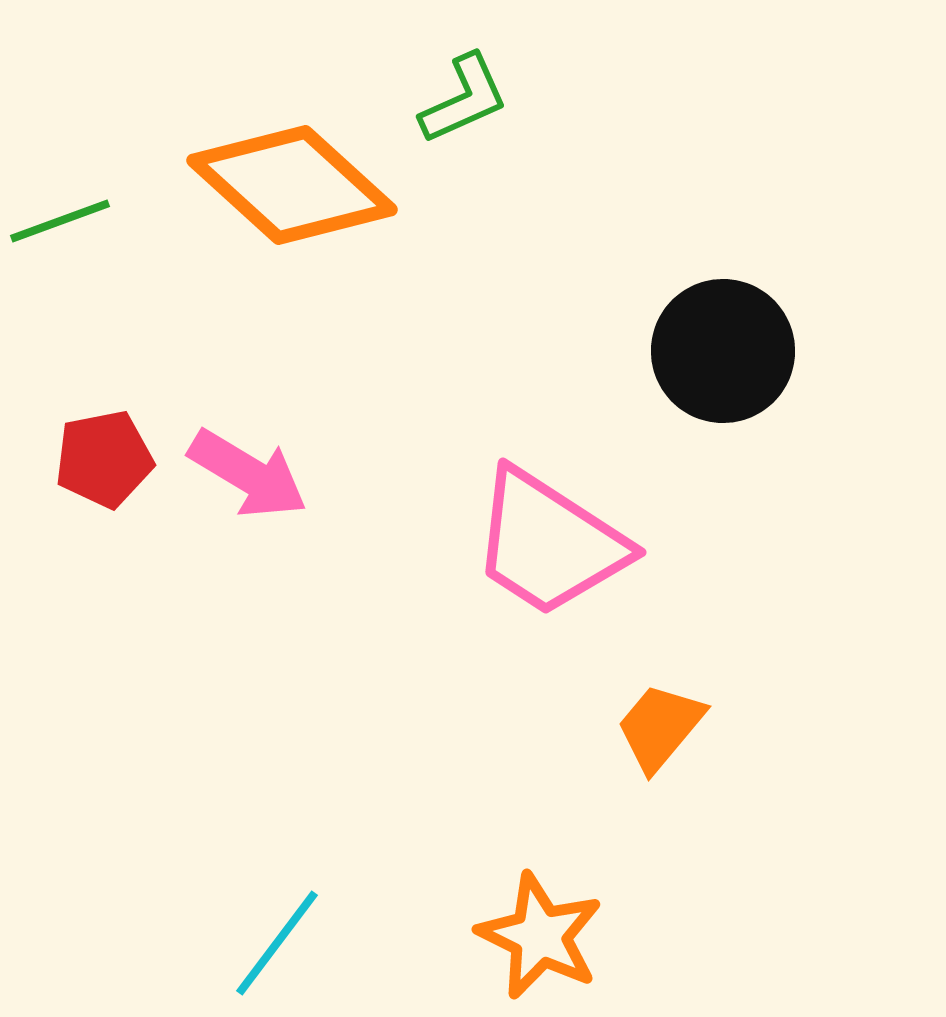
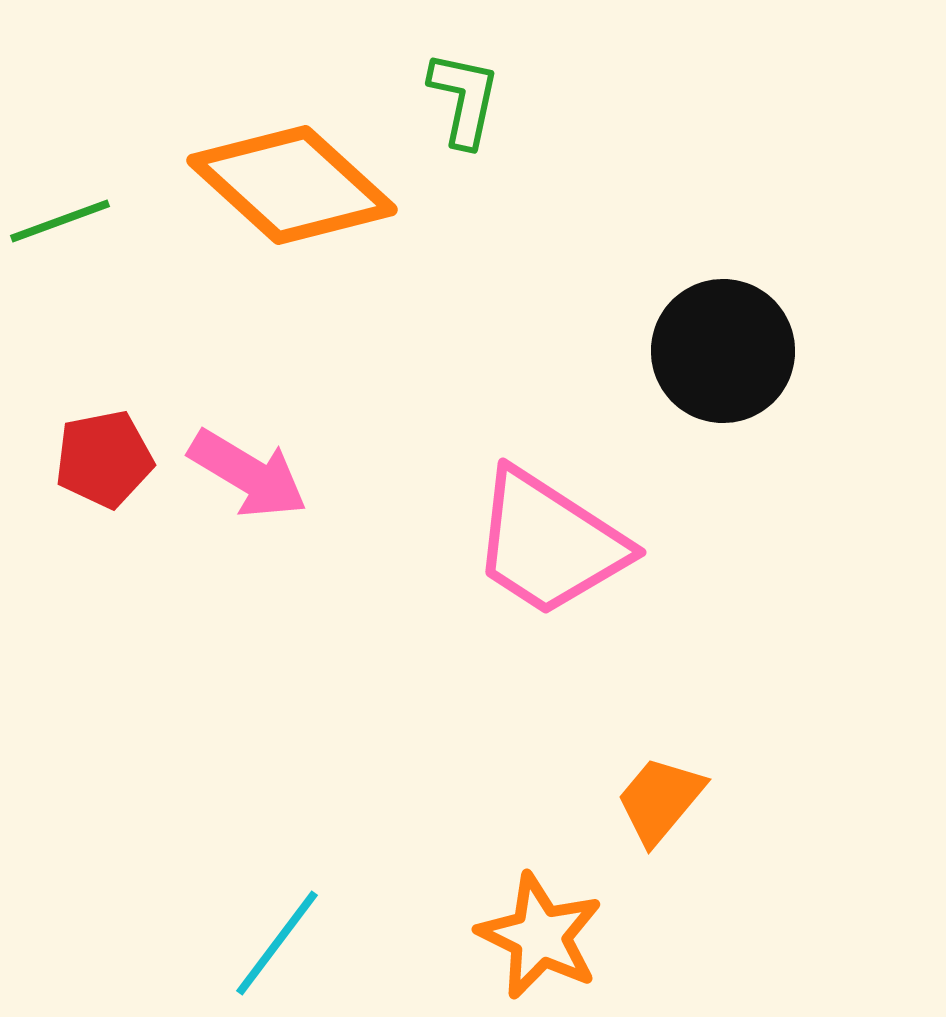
green L-shape: rotated 54 degrees counterclockwise
orange trapezoid: moved 73 px down
